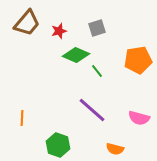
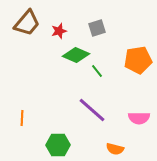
pink semicircle: rotated 15 degrees counterclockwise
green hexagon: rotated 20 degrees counterclockwise
